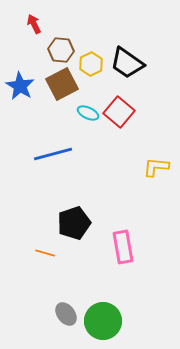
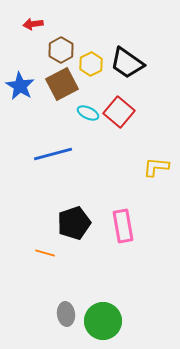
red arrow: moved 1 px left; rotated 72 degrees counterclockwise
brown hexagon: rotated 25 degrees clockwise
pink rectangle: moved 21 px up
gray ellipse: rotated 30 degrees clockwise
